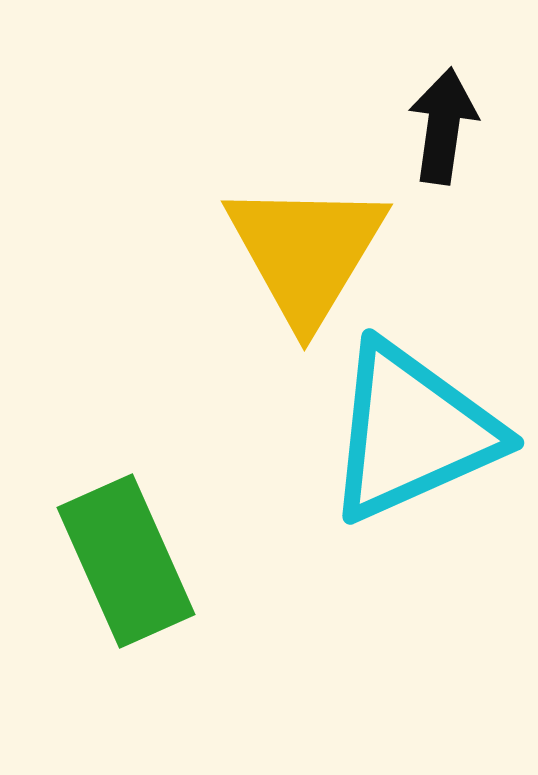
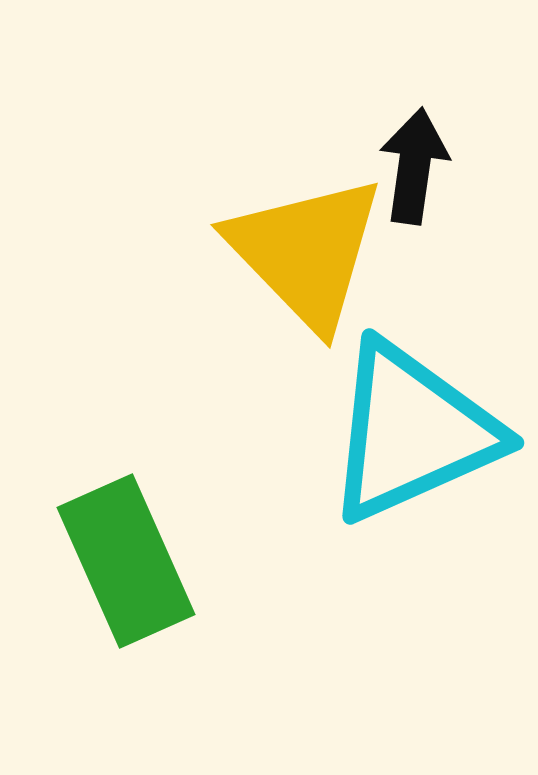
black arrow: moved 29 px left, 40 px down
yellow triangle: rotated 15 degrees counterclockwise
